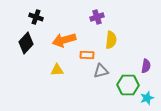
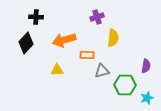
black cross: rotated 16 degrees counterclockwise
yellow semicircle: moved 2 px right, 2 px up
gray triangle: moved 1 px right
green hexagon: moved 3 px left
